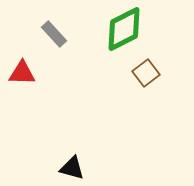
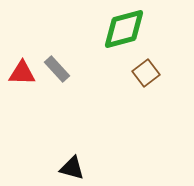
green diamond: rotated 12 degrees clockwise
gray rectangle: moved 3 px right, 35 px down
